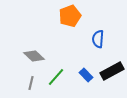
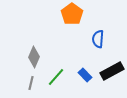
orange pentagon: moved 2 px right, 2 px up; rotated 15 degrees counterclockwise
gray diamond: moved 1 px down; rotated 70 degrees clockwise
blue rectangle: moved 1 px left
